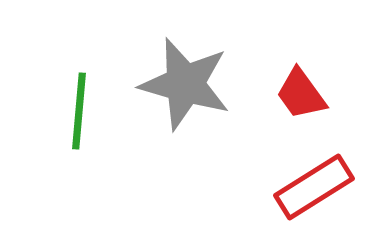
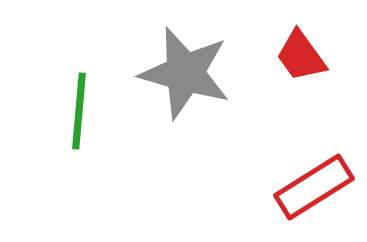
gray star: moved 11 px up
red trapezoid: moved 38 px up
